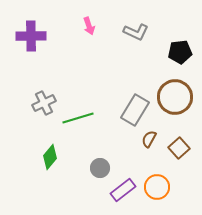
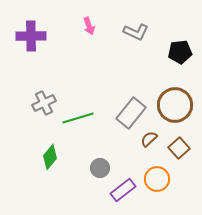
brown circle: moved 8 px down
gray rectangle: moved 4 px left, 3 px down; rotated 8 degrees clockwise
brown semicircle: rotated 18 degrees clockwise
orange circle: moved 8 px up
